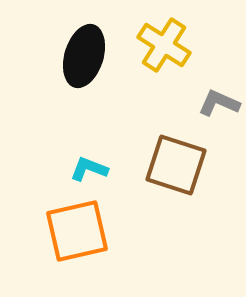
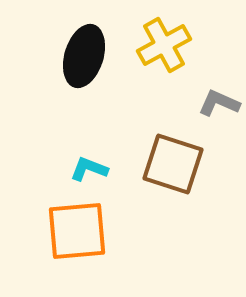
yellow cross: rotated 28 degrees clockwise
brown square: moved 3 px left, 1 px up
orange square: rotated 8 degrees clockwise
